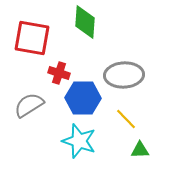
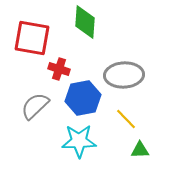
red cross: moved 4 px up
blue hexagon: rotated 12 degrees counterclockwise
gray semicircle: moved 6 px right, 1 px down; rotated 12 degrees counterclockwise
cyan star: rotated 20 degrees counterclockwise
